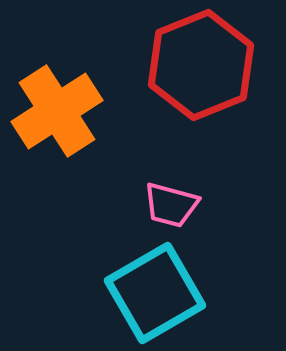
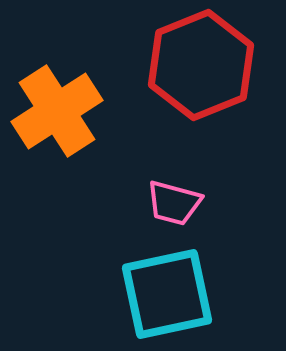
pink trapezoid: moved 3 px right, 2 px up
cyan square: moved 12 px right, 1 px down; rotated 18 degrees clockwise
